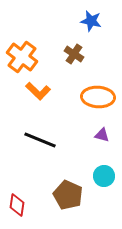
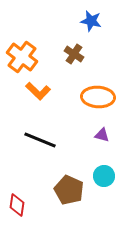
brown pentagon: moved 1 px right, 5 px up
